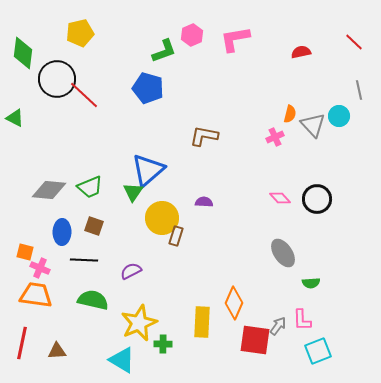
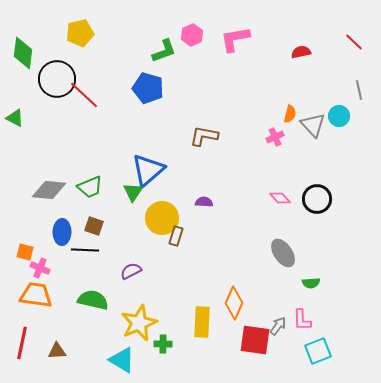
black line at (84, 260): moved 1 px right, 10 px up
